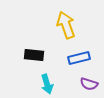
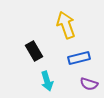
black rectangle: moved 4 px up; rotated 54 degrees clockwise
cyan arrow: moved 3 px up
